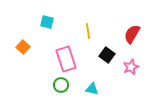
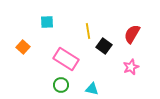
cyan square: rotated 16 degrees counterclockwise
black square: moved 3 px left, 9 px up
pink rectangle: rotated 40 degrees counterclockwise
